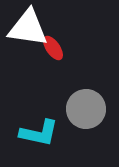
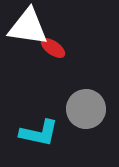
white triangle: moved 1 px up
red ellipse: rotated 20 degrees counterclockwise
